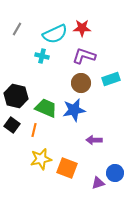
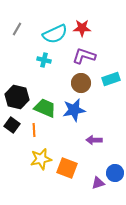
cyan cross: moved 2 px right, 4 px down
black hexagon: moved 1 px right, 1 px down
green trapezoid: moved 1 px left
orange line: rotated 16 degrees counterclockwise
